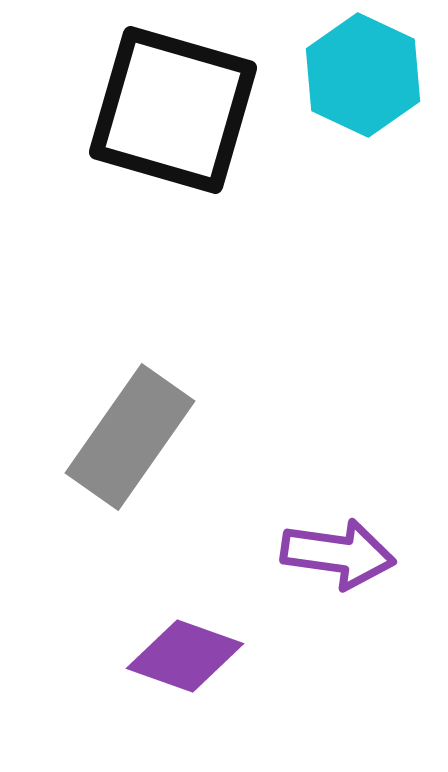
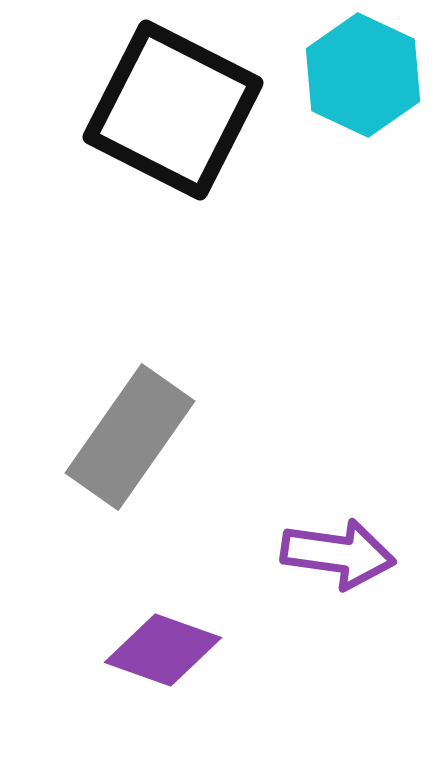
black square: rotated 11 degrees clockwise
purple diamond: moved 22 px left, 6 px up
